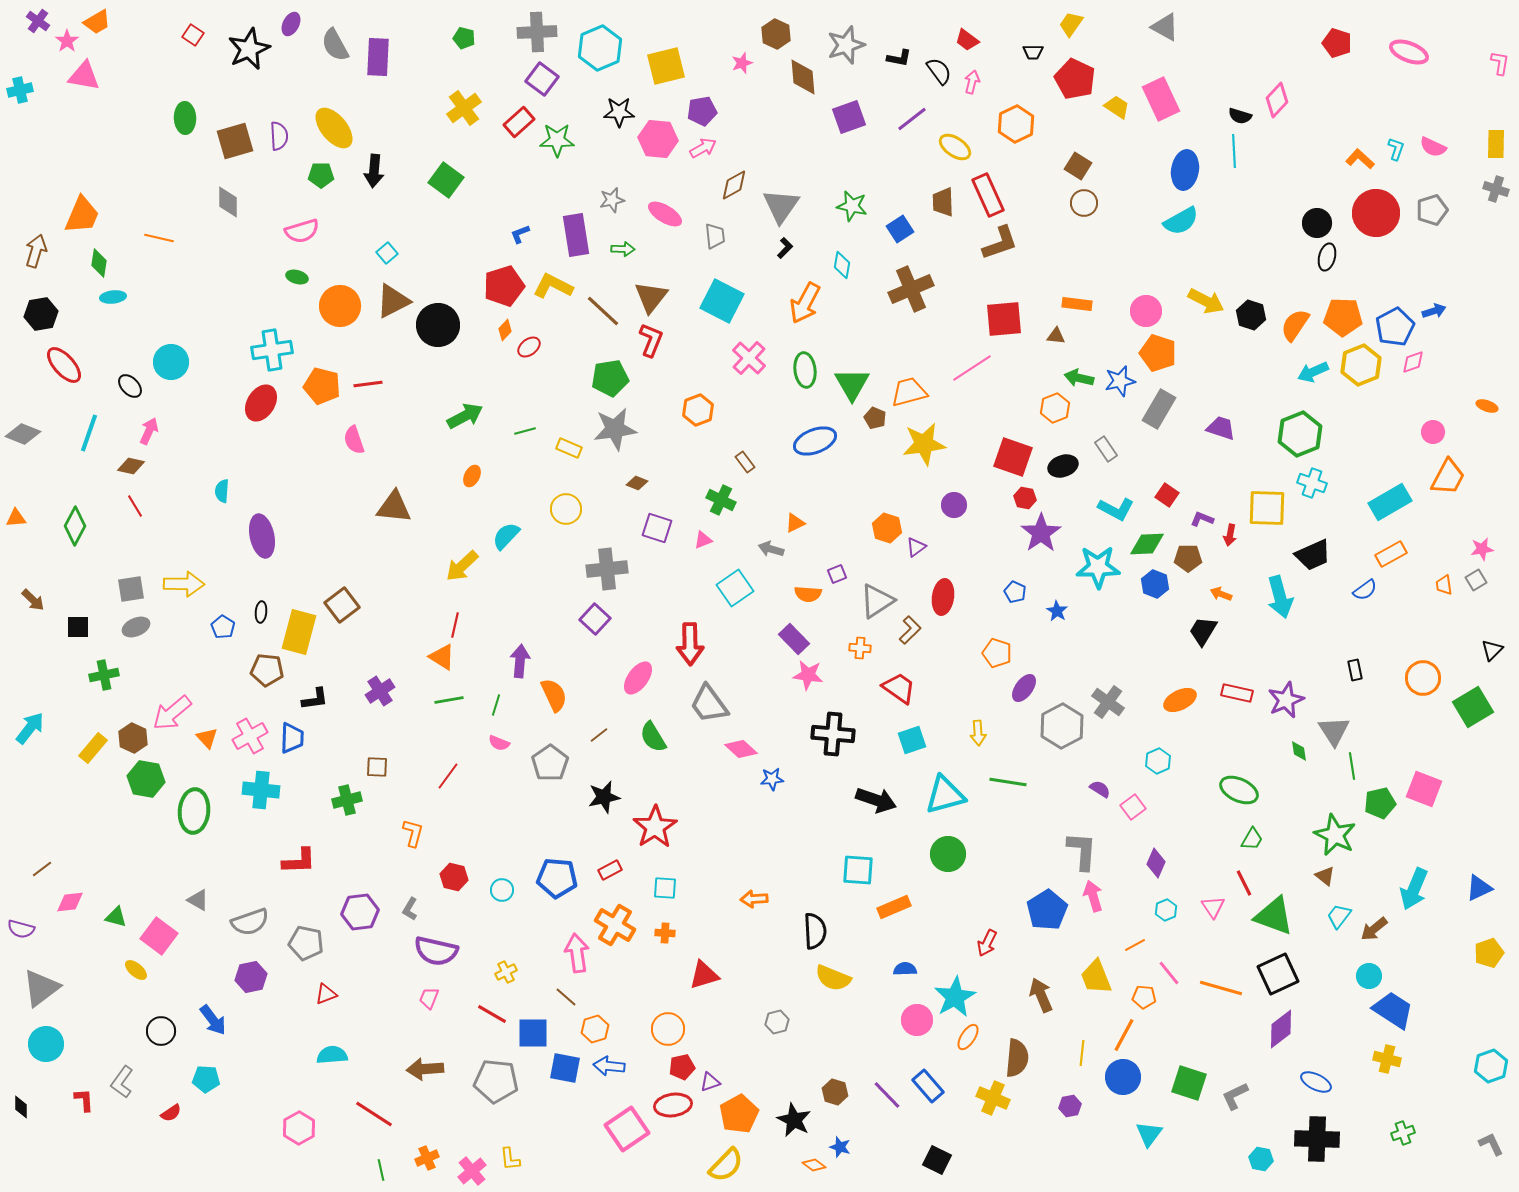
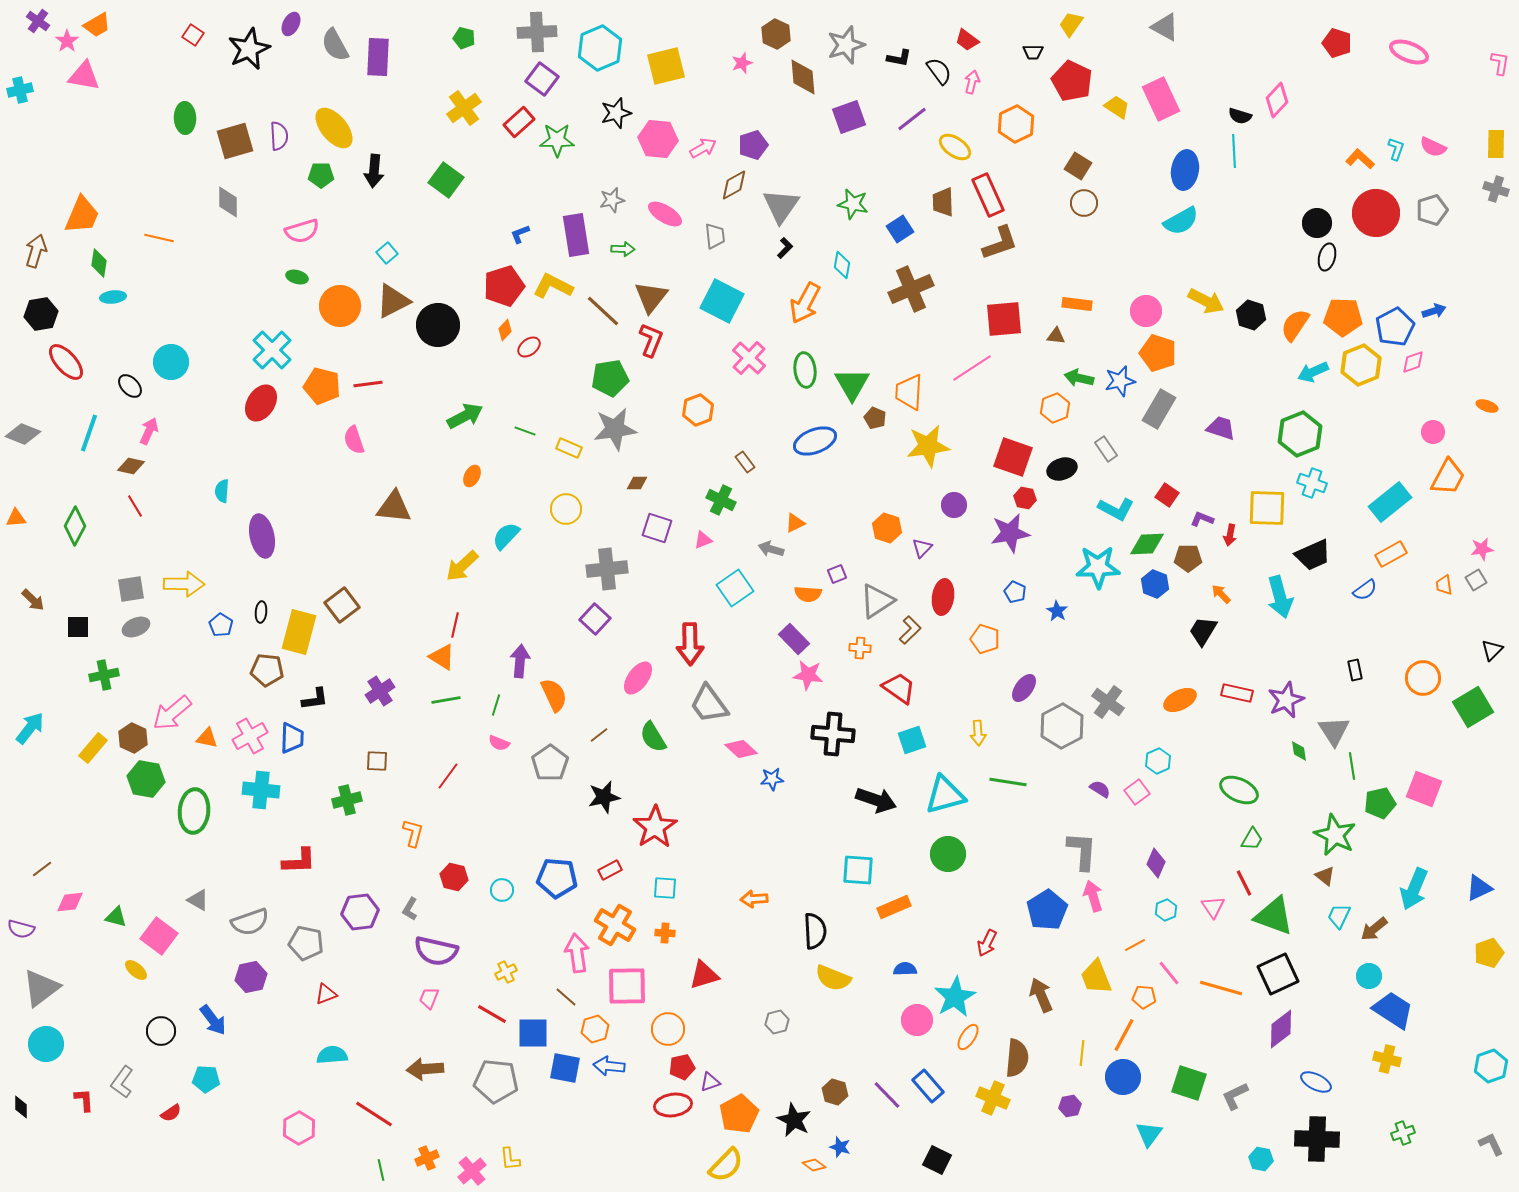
orange trapezoid at (97, 22): moved 3 px down
red pentagon at (1075, 79): moved 3 px left, 2 px down
purple pentagon at (702, 111): moved 51 px right, 34 px down; rotated 8 degrees counterclockwise
black star at (619, 112): moved 3 px left, 1 px down; rotated 16 degrees counterclockwise
green star at (852, 206): moved 1 px right, 2 px up
cyan cross at (272, 350): rotated 36 degrees counterclockwise
red ellipse at (64, 365): moved 2 px right, 3 px up
orange trapezoid at (909, 392): rotated 72 degrees counterclockwise
green line at (525, 431): rotated 35 degrees clockwise
yellow star at (924, 444): moved 4 px right, 2 px down
black ellipse at (1063, 466): moved 1 px left, 3 px down
brown diamond at (637, 483): rotated 20 degrees counterclockwise
cyan rectangle at (1390, 502): rotated 9 degrees counterclockwise
purple star at (1041, 533): moved 31 px left; rotated 24 degrees clockwise
purple triangle at (916, 547): moved 6 px right, 1 px down; rotated 10 degrees counterclockwise
orange arrow at (1221, 594): rotated 25 degrees clockwise
blue pentagon at (223, 627): moved 2 px left, 2 px up
orange pentagon at (997, 653): moved 12 px left, 14 px up
green line at (449, 700): moved 3 px left
orange triangle at (207, 738): rotated 35 degrees counterclockwise
brown square at (377, 767): moved 6 px up
pink square at (1133, 807): moved 4 px right, 15 px up
cyan trapezoid at (1339, 916): rotated 12 degrees counterclockwise
pink square at (627, 1129): moved 143 px up; rotated 33 degrees clockwise
